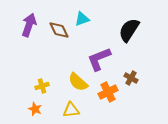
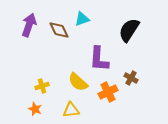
purple L-shape: rotated 64 degrees counterclockwise
